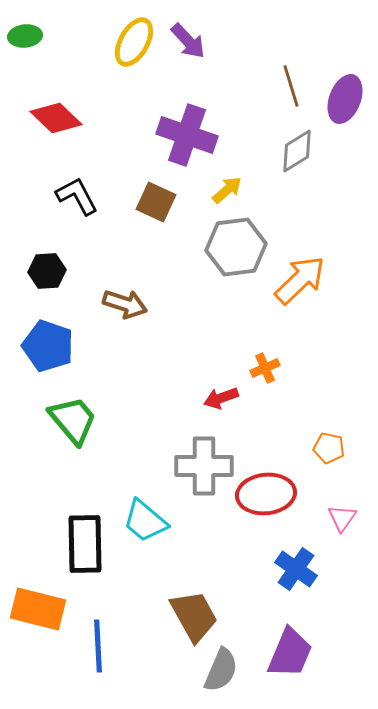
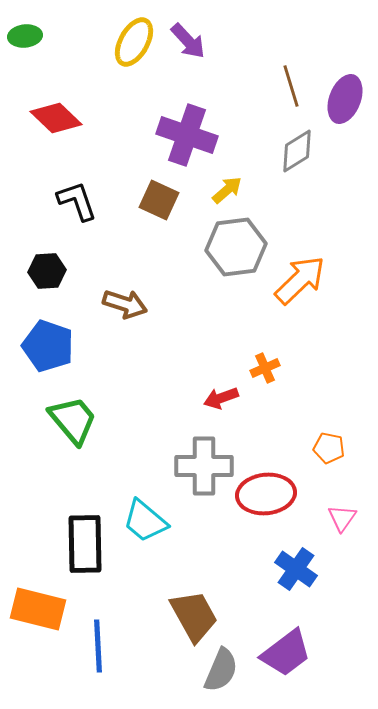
black L-shape: moved 5 px down; rotated 9 degrees clockwise
brown square: moved 3 px right, 2 px up
purple trapezoid: moved 4 px left; rotated 30 degrees clockwise
